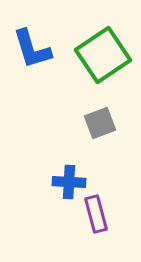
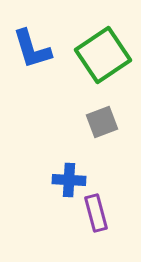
gray square: moved 2 px right, 1 px up
blue cross: moved 2 px up
purple rectangle: moved 1 px up
